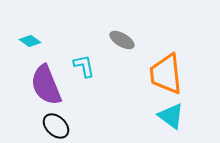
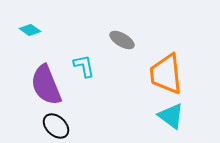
cyan diamond: moved 11 px up
